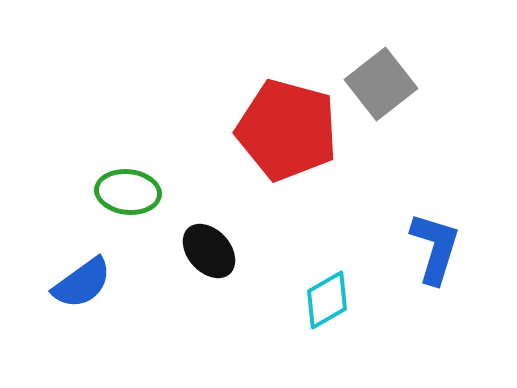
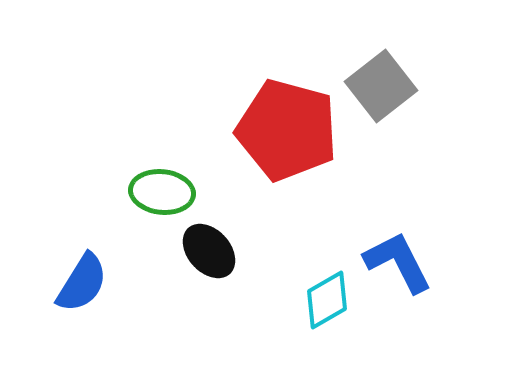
gray square: moved 2 px down
green ellipse: moved 34 px right
blue L-shape: moved 37 px left, 14 px down; rotated 44 degrees counterclockwise
blue semicircle: rotated 22 degrees counterclockwise
